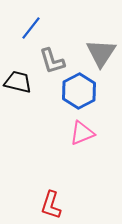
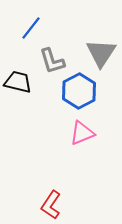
red L-shape: rotated 16 degrees clockwise
